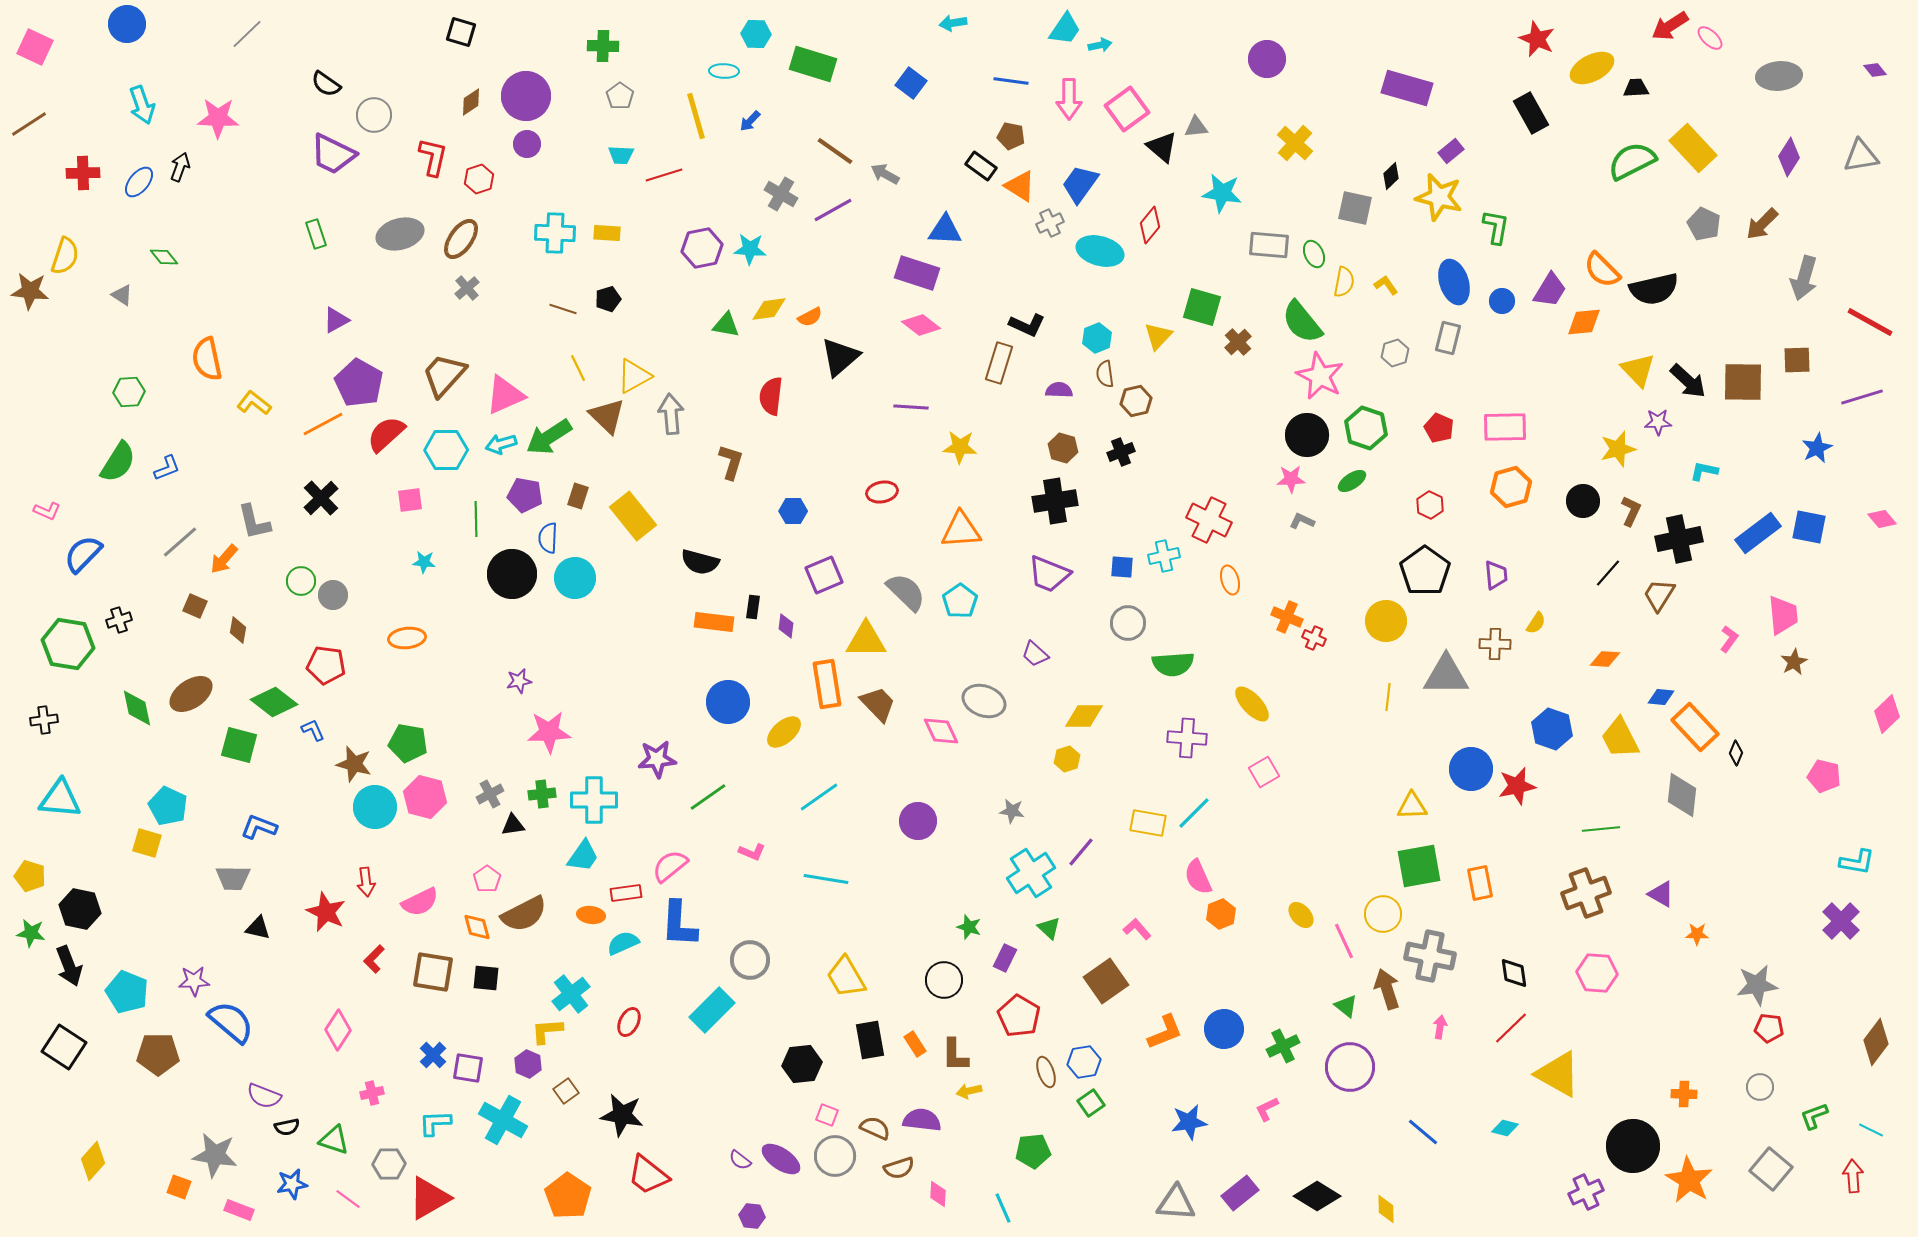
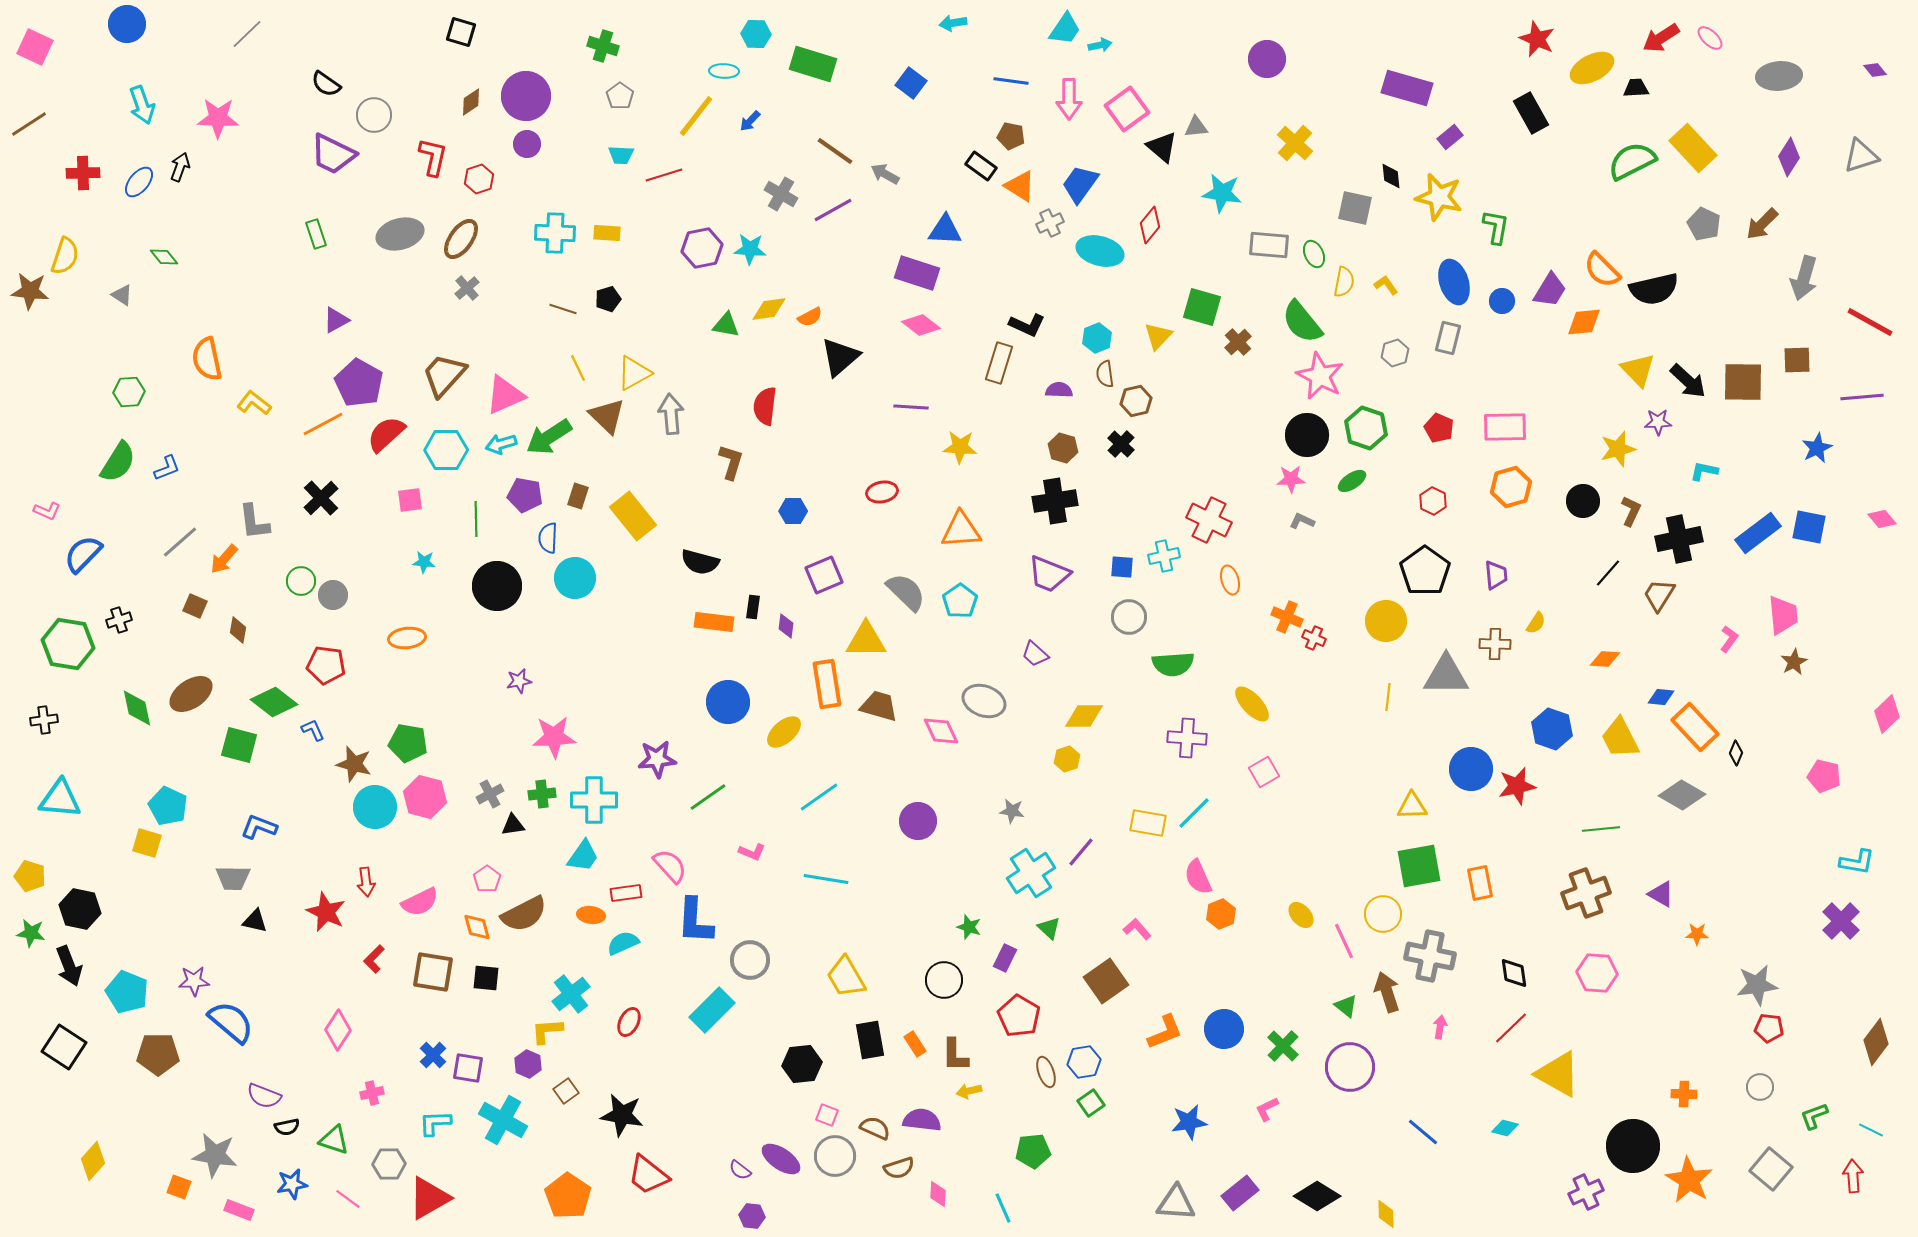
red arrow at (1670, 26): moved 9 px left, 12 px down
green cross at (603, 46): rotated 16 degrees clockwise
yellow line at (696, 116): rotated 54 degrees clockwise
purple rectangle at (1451, 151): moved 1 px left, 14 px up
gray triangle at (1861, 156): rotated 9 degrees counterclockwise
black diamond at (1391, 176): rotated 52 degrees counterclockwise
yellow triangle at (634, 376): moved 3 px up
red semicircle at (771, 396): moved 6 px left, 10 px down
purple line at (1862, 397): rotated 12 degrees clockwise
black cross at (1121, 452): moved 8 px up; rotated 24 degrees counterclockwise
red hexagon at (1430, 505): moved 3 px right, 4 px up
gray L-shape at (254, 522): rotated 6 degrees clockwise
black circle at (512, 574): moved 15 px left, 12 px down
gray circle at (1128, 623): moved 1 px right, 6 px up
brown trapezoid at (878, 704): moved 1 px right, 2 px down; rotated 30 degrees counterclockwise
pink star at (549, 732): moved 5 px right, 5 px down
gray diamond at (1682, 795): rotated 66 degrees counterclockwise
pink semicircle at (670, 866): rotated 87 degrees clockwise
blue L-shape at (679, 924): moved 16 px right, 3 px up
black triangle at (258, 928): moved 3 px left, 7 px up
brown arrow at (1387, 989): moved 3 px down
green cross at (1283, 1046): rotated 20 degrees counterclockwise
purple semicircle at (740, 1160): moved 10 px down
yellow diamond at (1386, 1209): moved 5 px down
